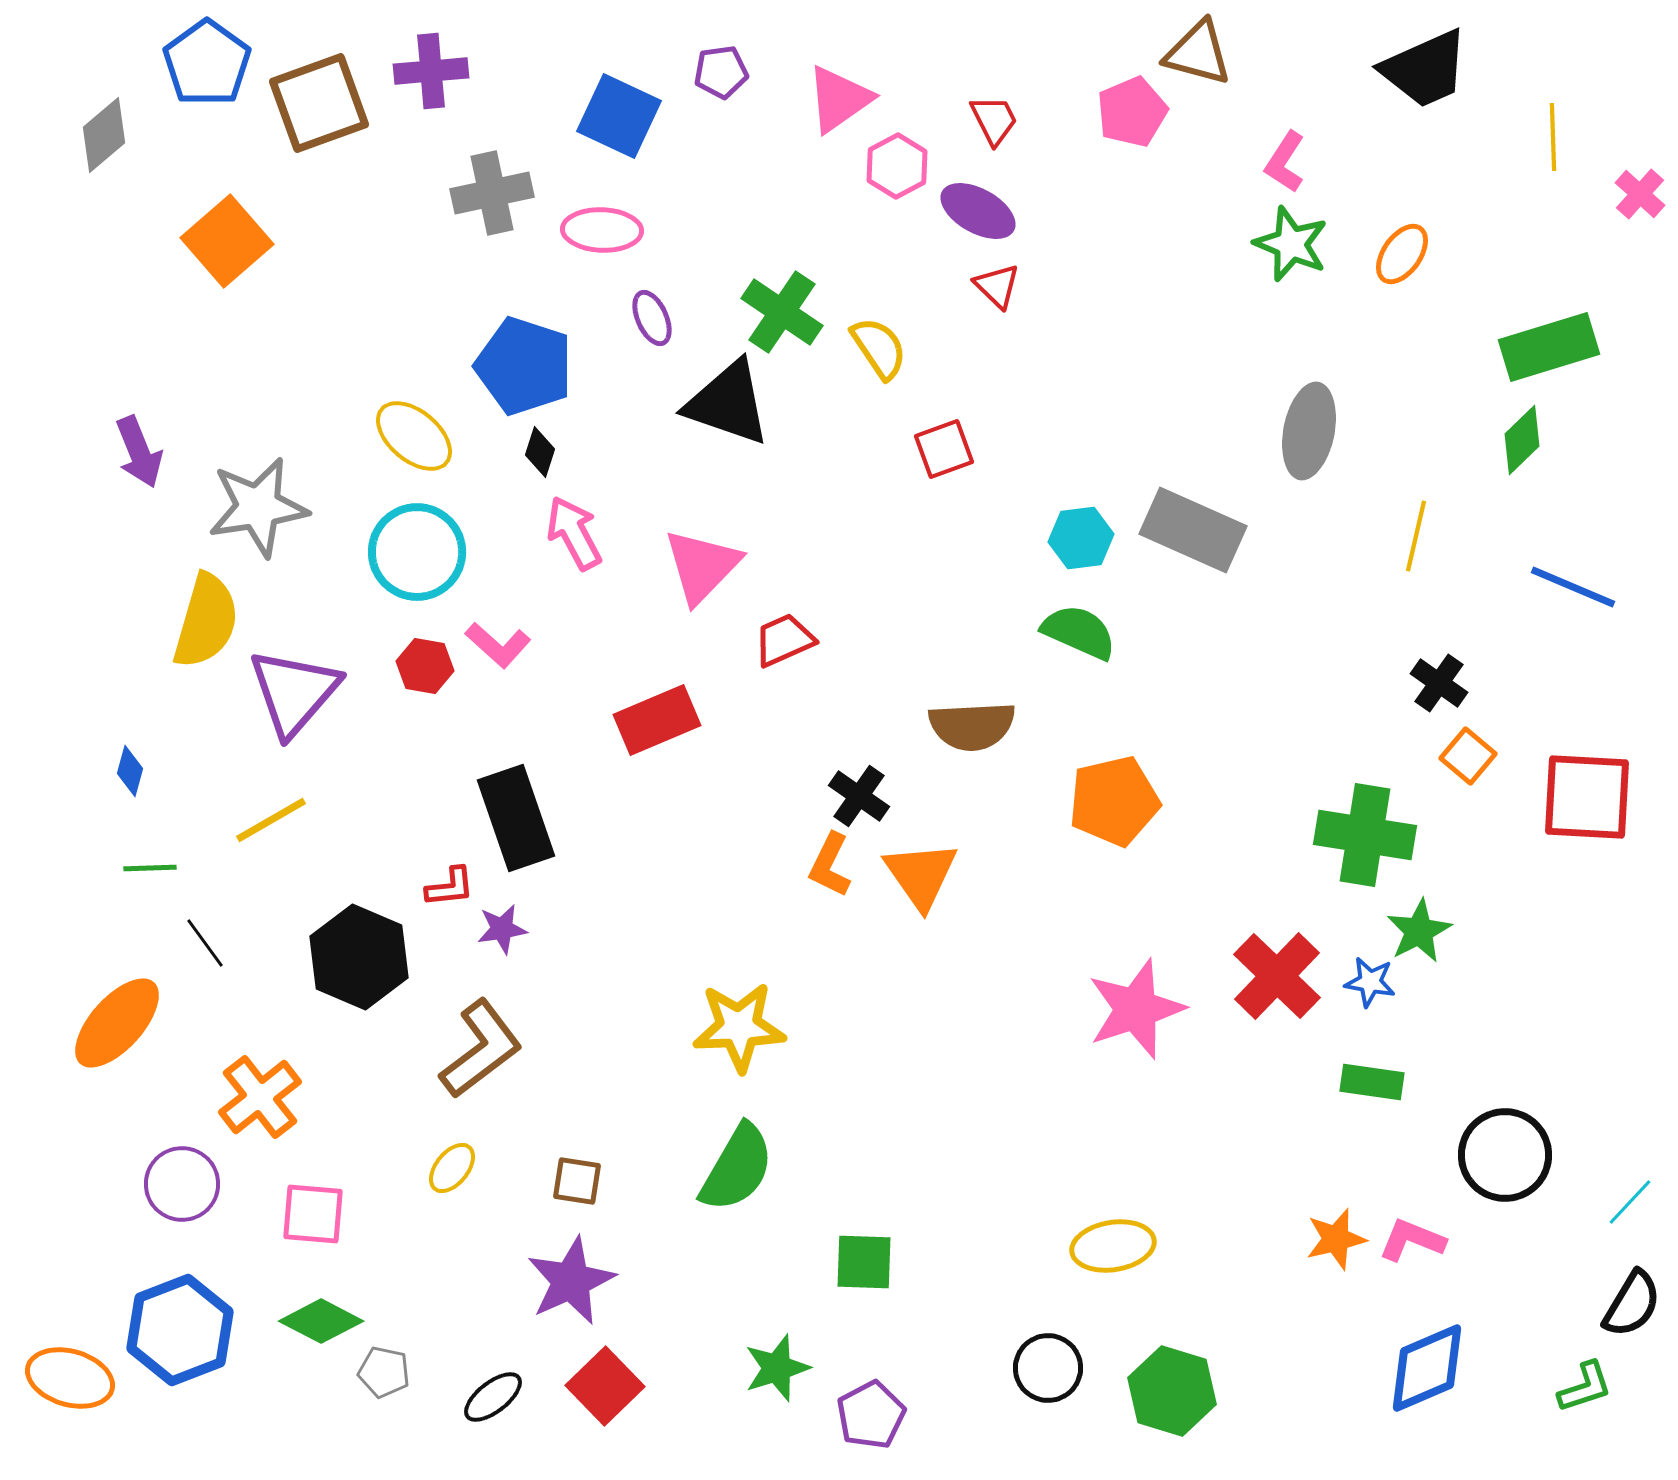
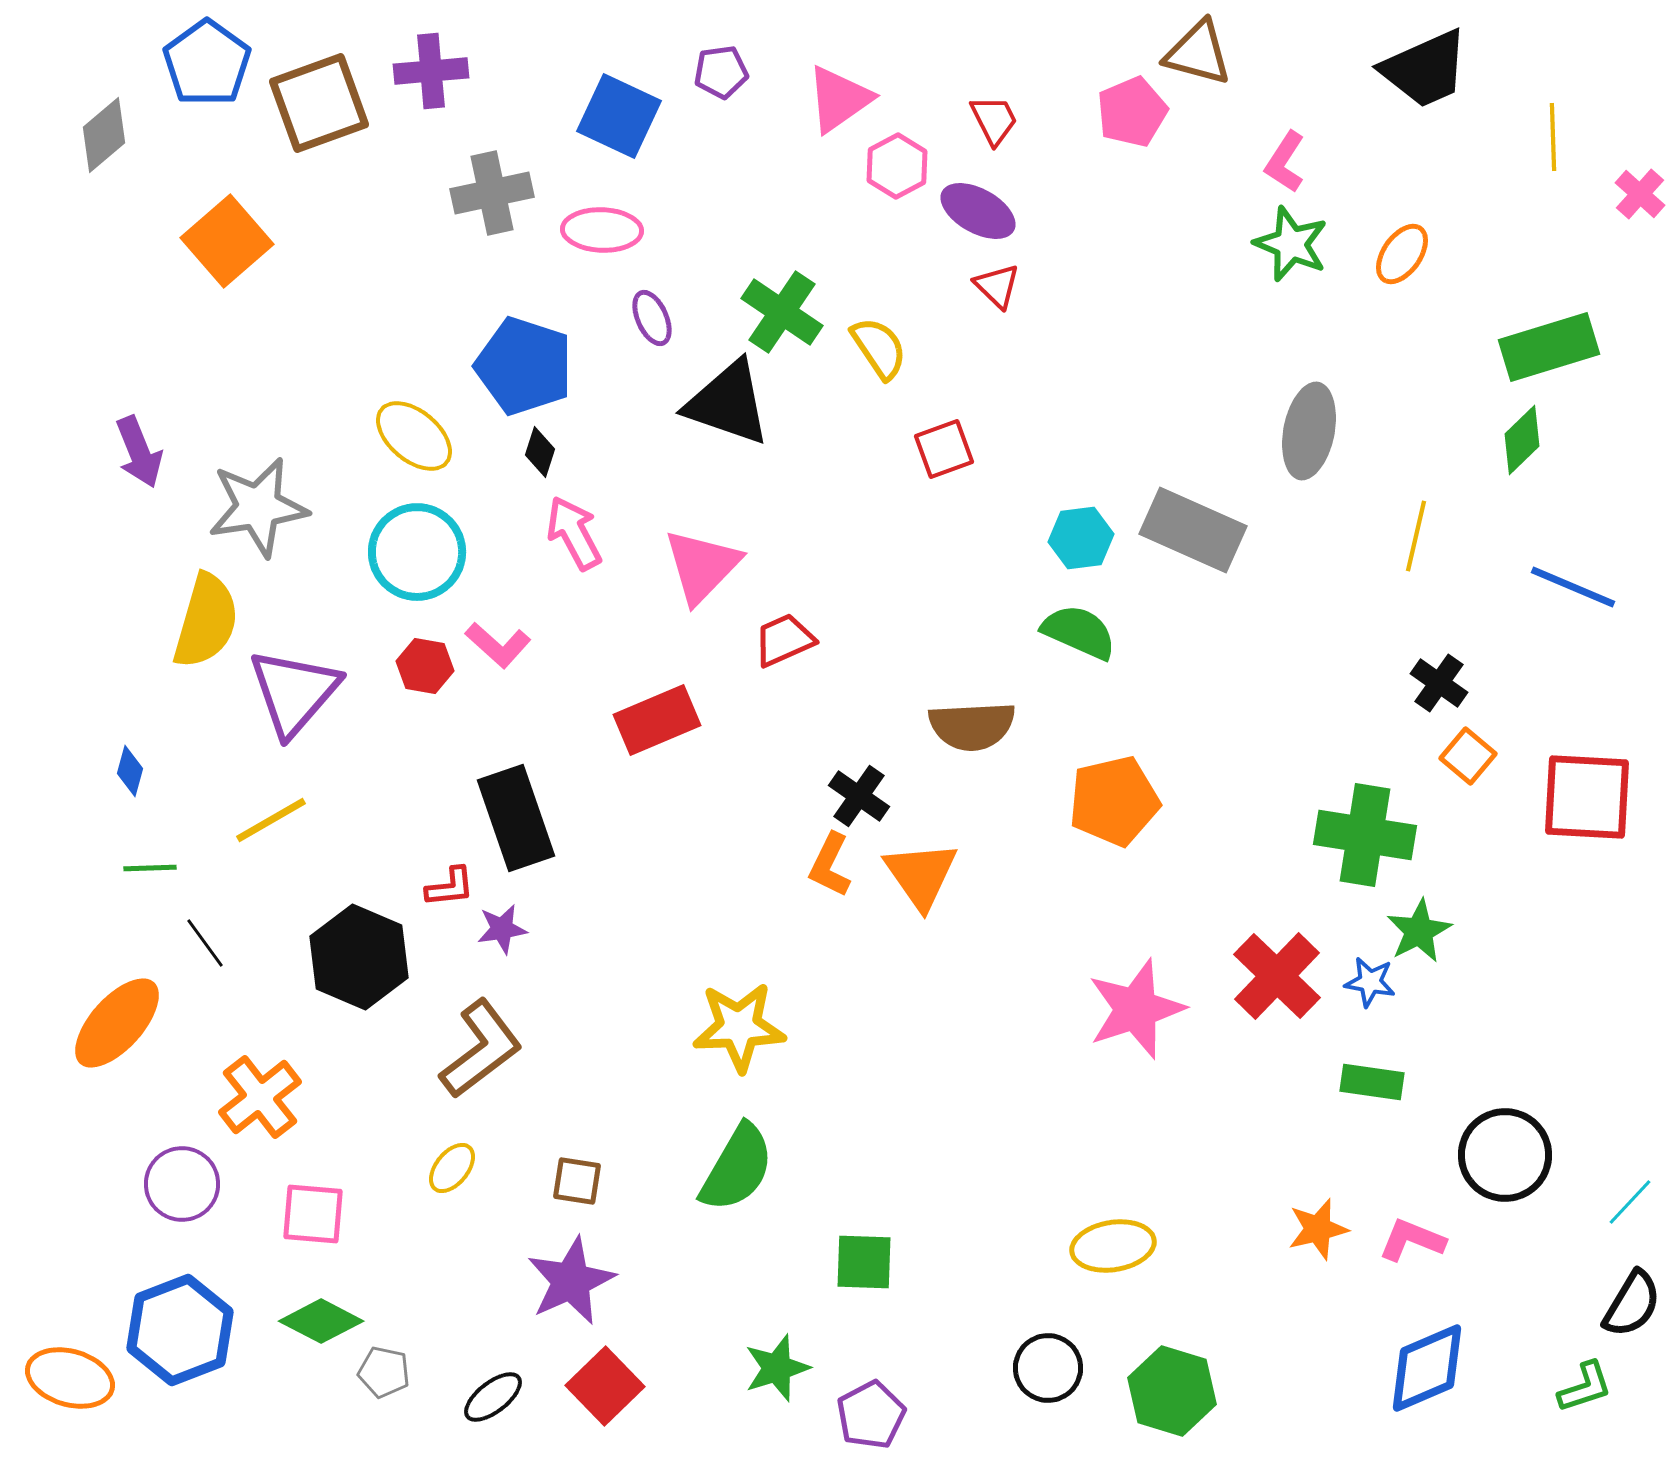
orange star at (1336, 1239): moved 18 px left, 10 px up
